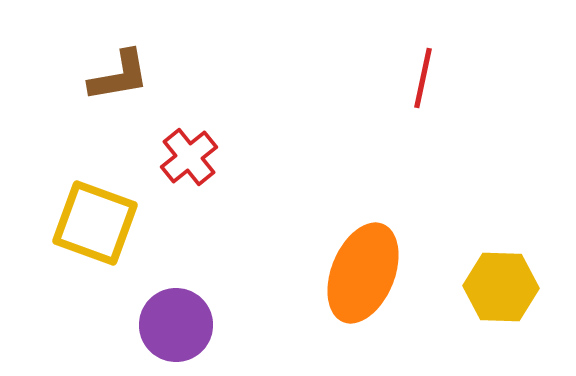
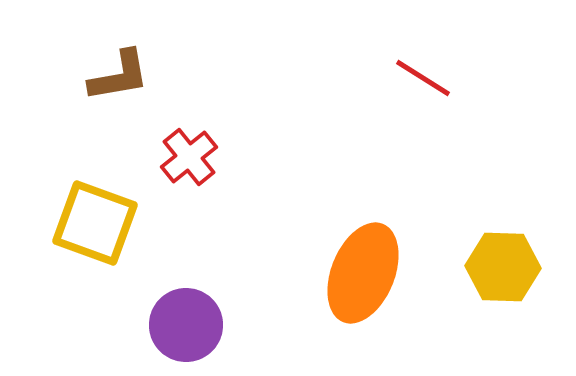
red line: rotated 70 degrees counterclockwise
yellow hexagon: moved 2 px right, 20 px up
purple circle: moved 10 px right
